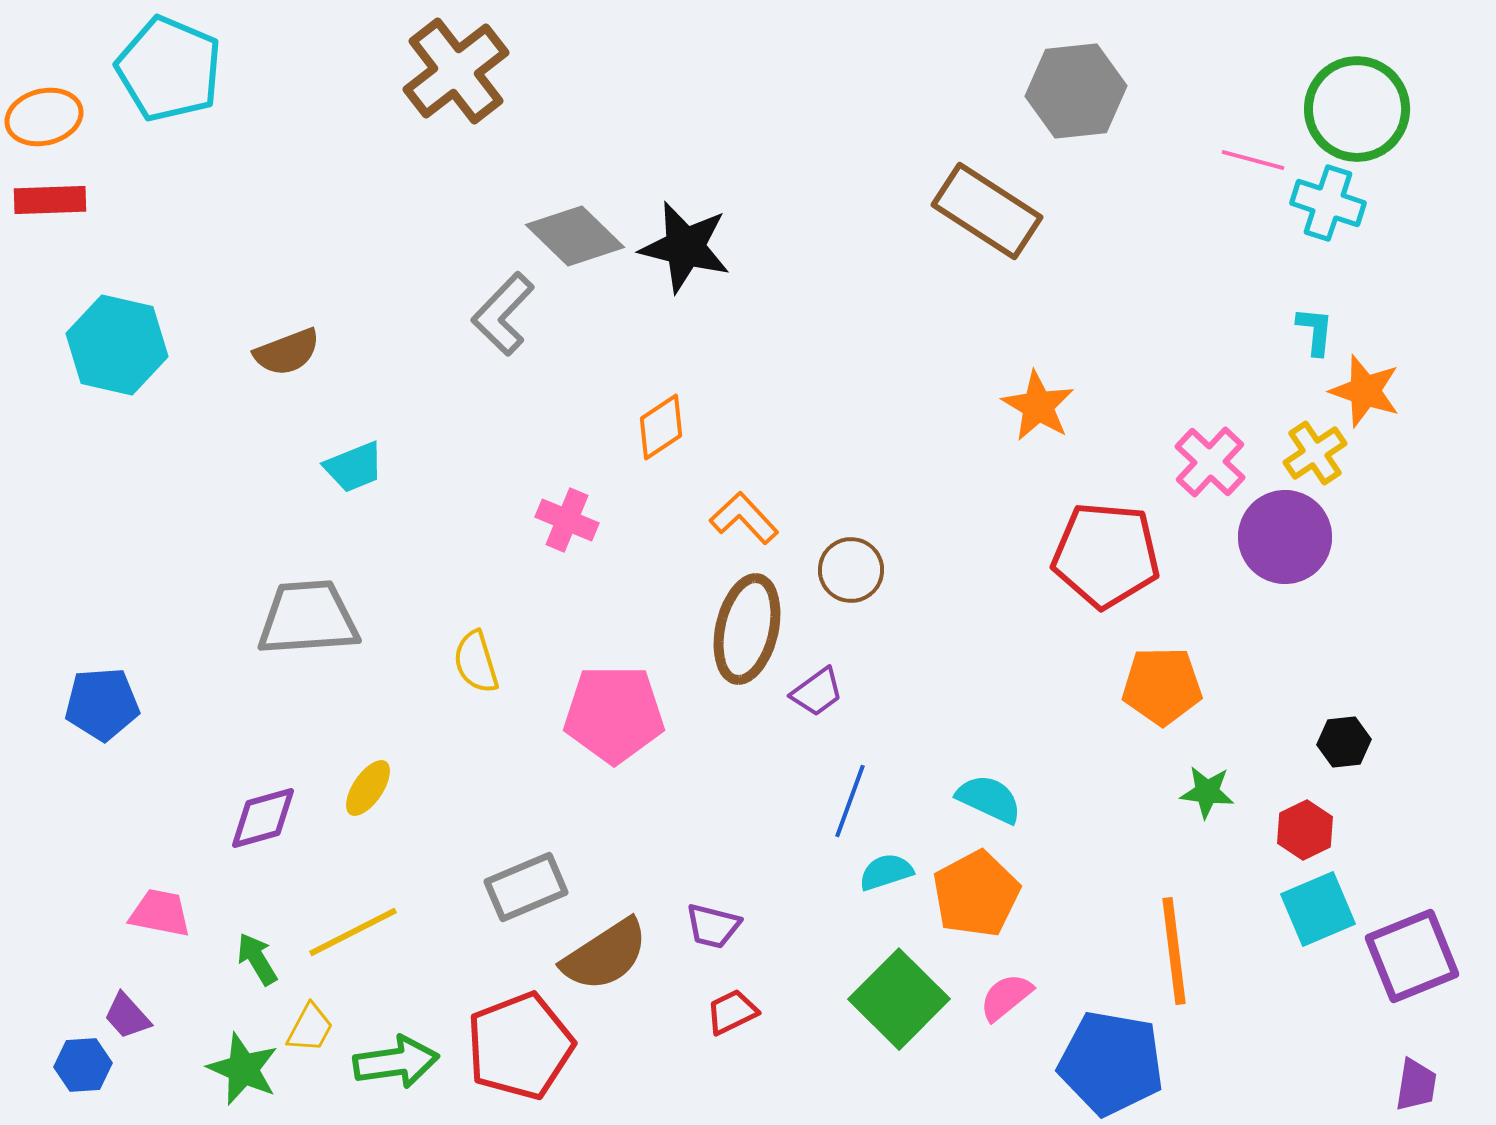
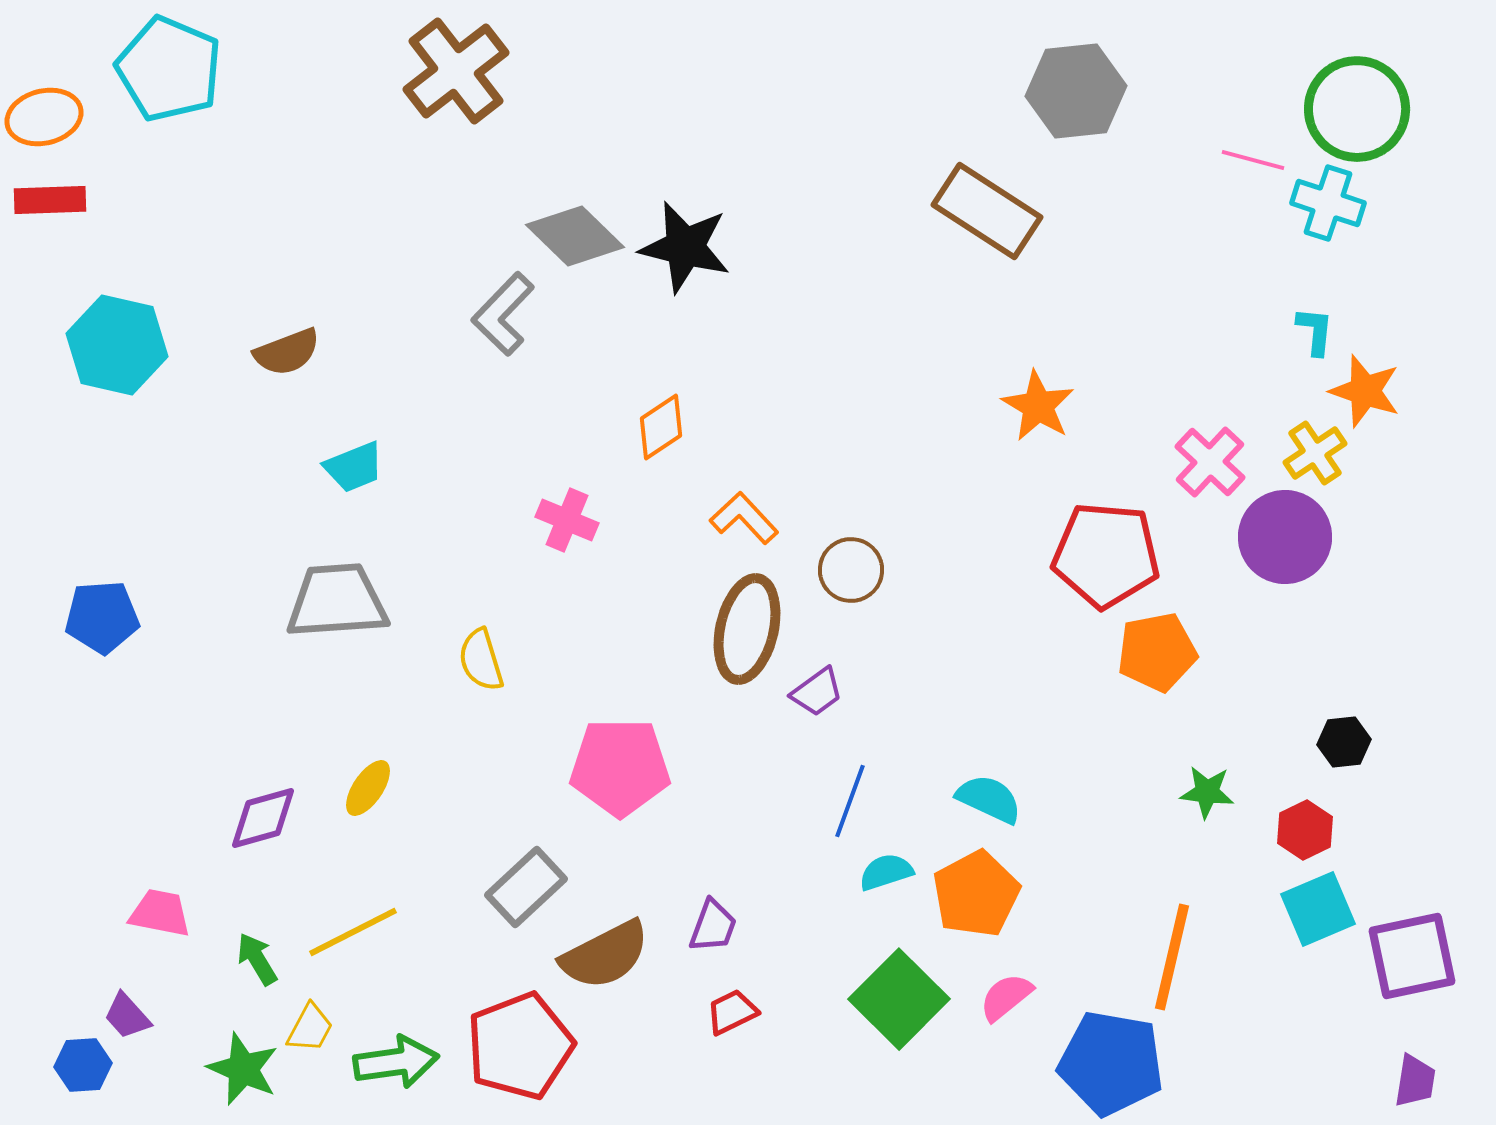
gray trapezoid at (308, 618): moved 29 px right, 17 px up
yellow semicircle at (476, 662): moved 5 px right, 2 px up
orange pentagon at (1162, 686): moved 5 px left, 34 px up; rotated 10 degrees counterclockwise
blue pentagon at (102, 704): moved 87 px up
pink pentagon at (614, 714): moved 6 px right, 53 px down
gray rectangle at (526, 887): rotated 20 degrees counterclockwise
purple trapezoid at (713, 926): rotated 84 degrees counterclockwise
orange line at (1174, 951): moved 2 px left, 6 px down; rotated 20 degrees clockwise
brown semicircle at (605, 955): rotated 6 degrees clockwise
purple square at (1412, 956): rotated 10 degrees clockwise
purple trapezoid at (1416, 1085): moved 1 px left, 4 px up
